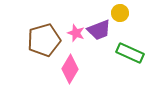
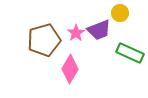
pink star: rotated 18 degrees clockwise
